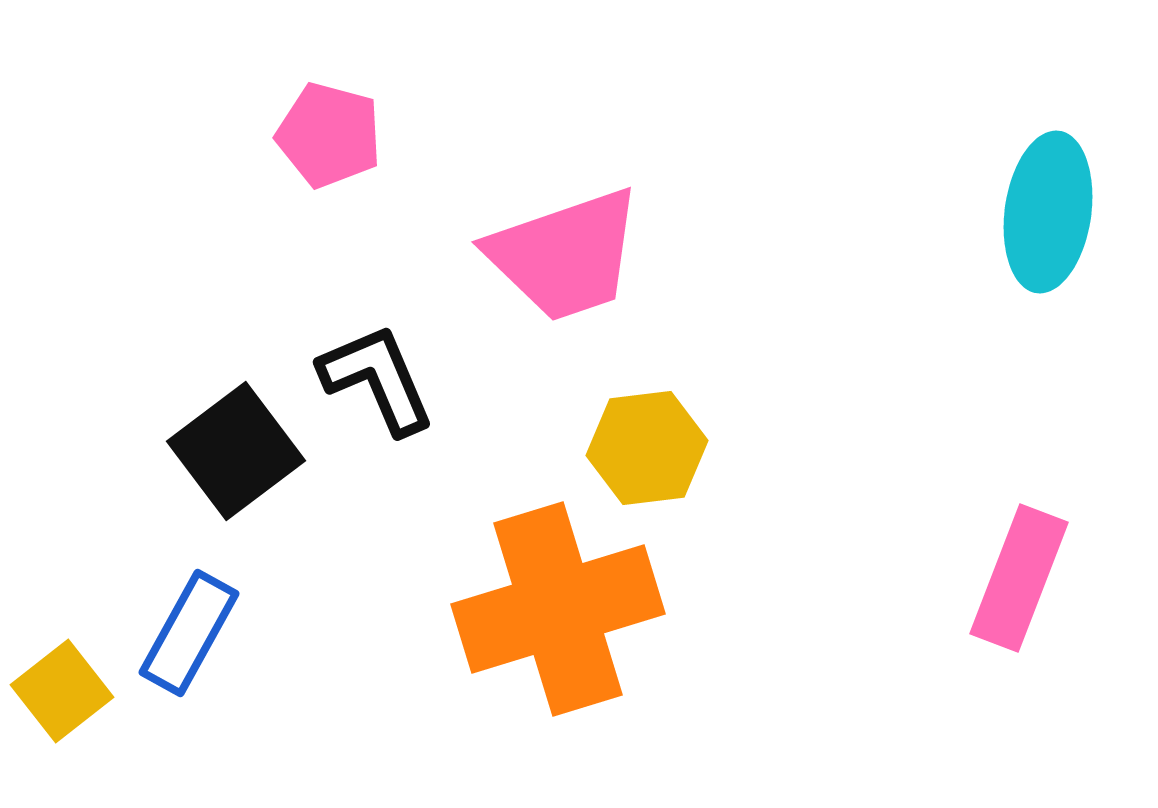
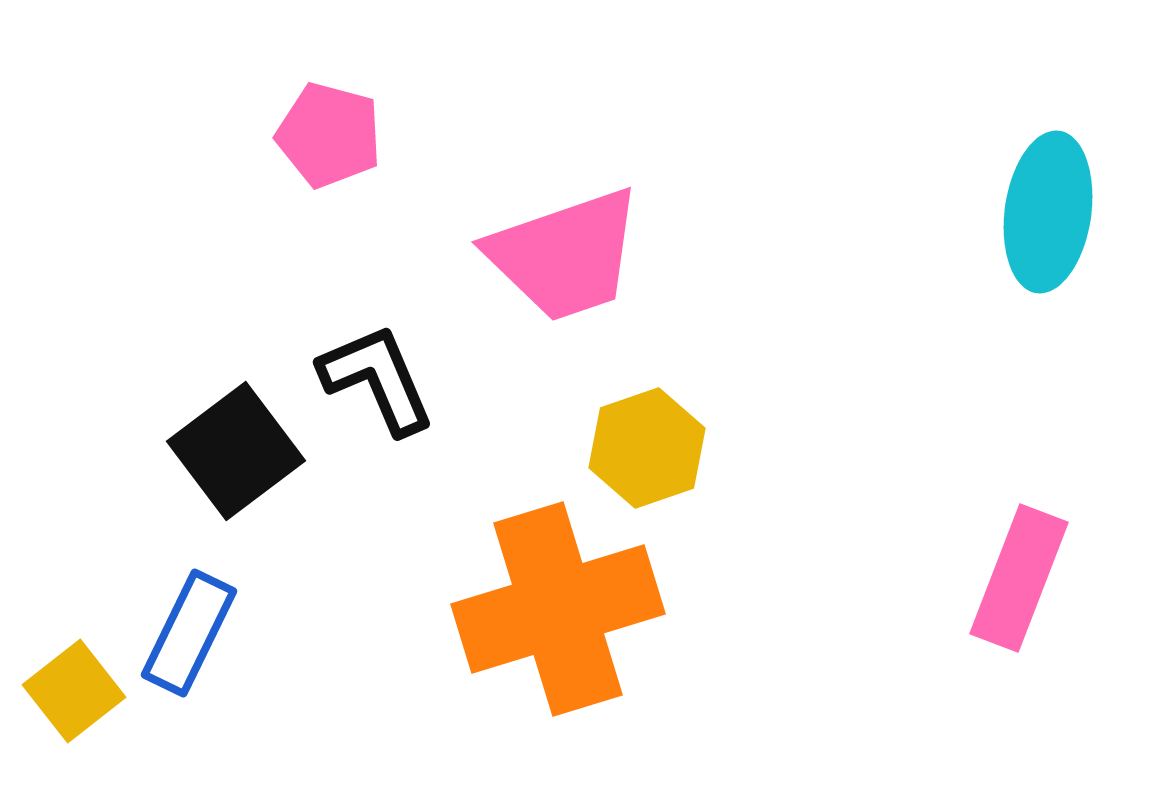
yellow hexagon: rotated 12 degrees counterclockwise
blue rectangle: rotated 3 degrees counterclockwise
yellow square: moved 12 px right
